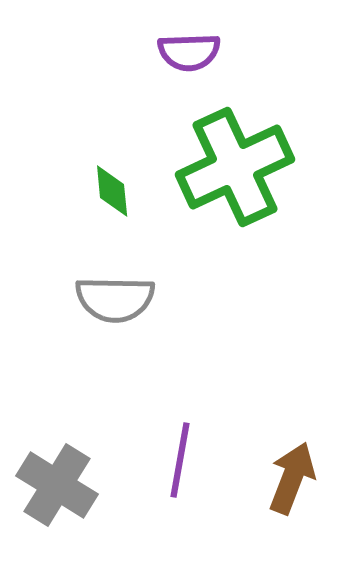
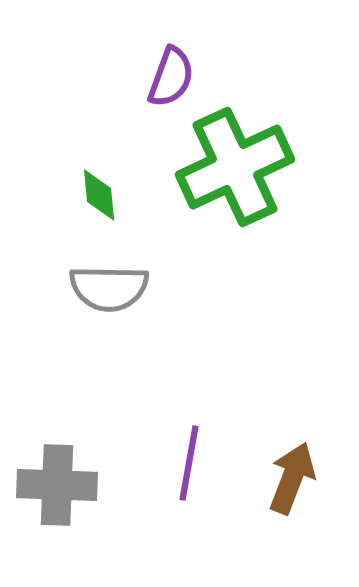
purple semicircle: moved 18 px left, 25 px down; rotated 68 degrees counterclockwise
green diamond: moved 13 px left, 4 px down
gray semicircle: moved 6 px left, 11 px up
purple line: moved 9 px right, 3 px down
gray cross: rotated 30 degrees counterclockwise
